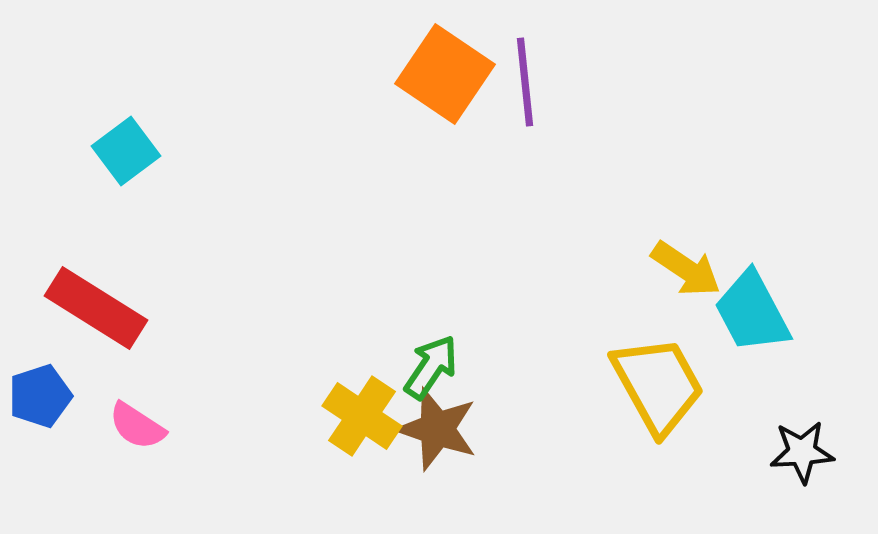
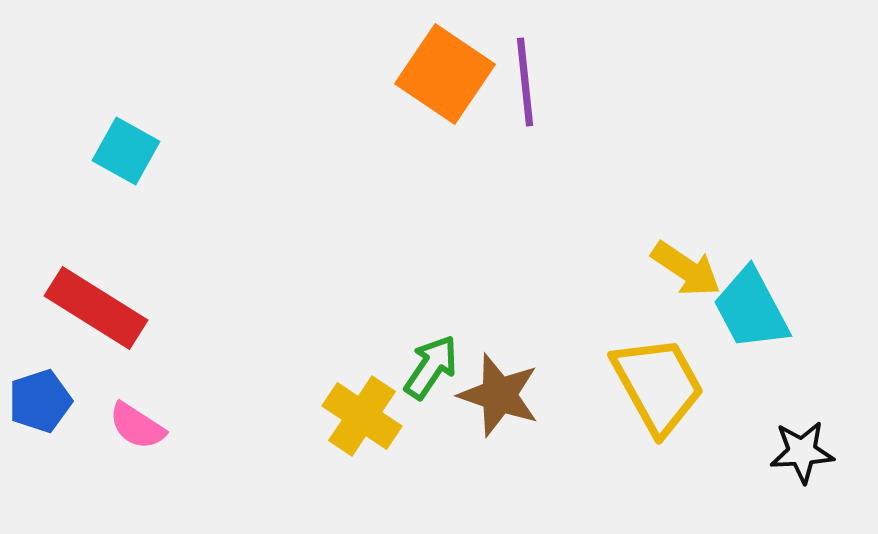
cyan square: rotated 24 degrees counterclockwise
cyan trapezoid: moved 1 px left, 3 px up
blue pentagon: moved 5 px down
brown star: moved 62 px right, 34 px up
